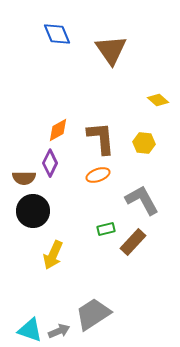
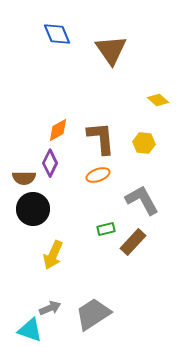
black circle: moved 2 px up
gray arrow: moved 9 px left, 23 px up
